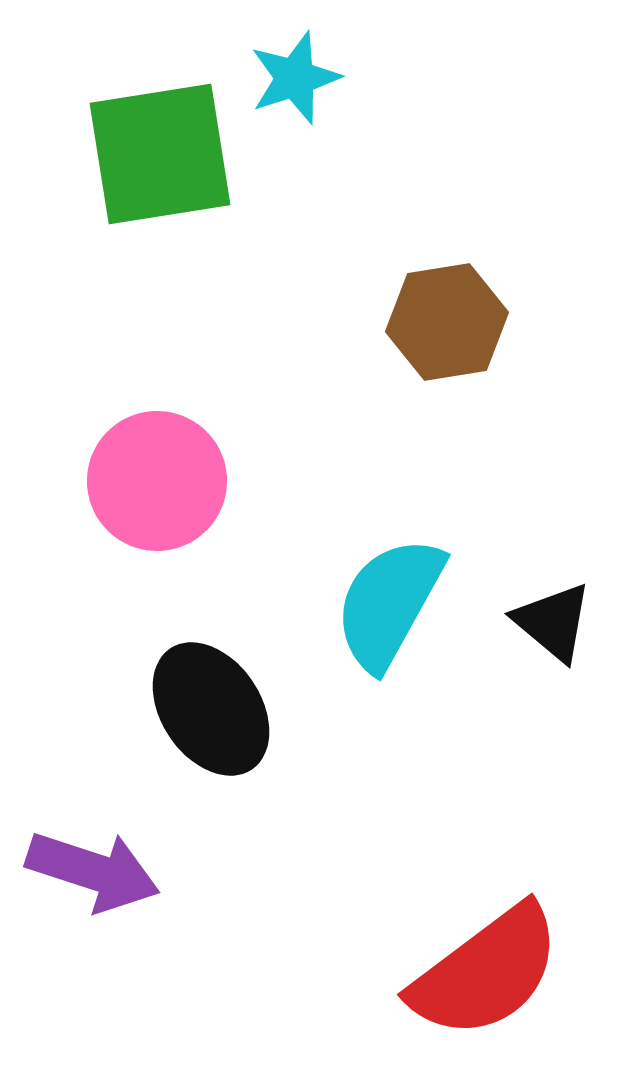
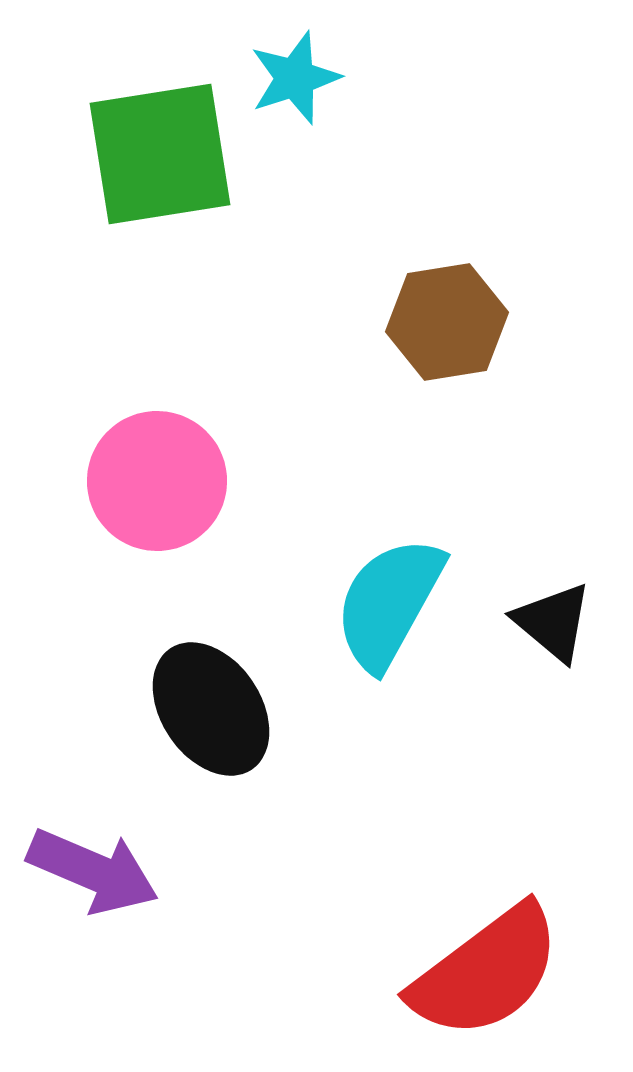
purple arrow: rotated 5 degrees clockwise
